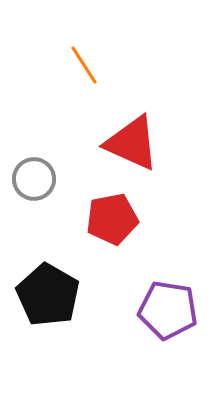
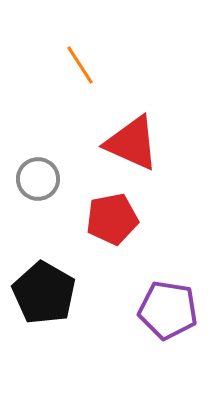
orange line: moved 4 px left
gray circle: moved 4 px right
black pentagon: moved 4 px left, 2 px up
